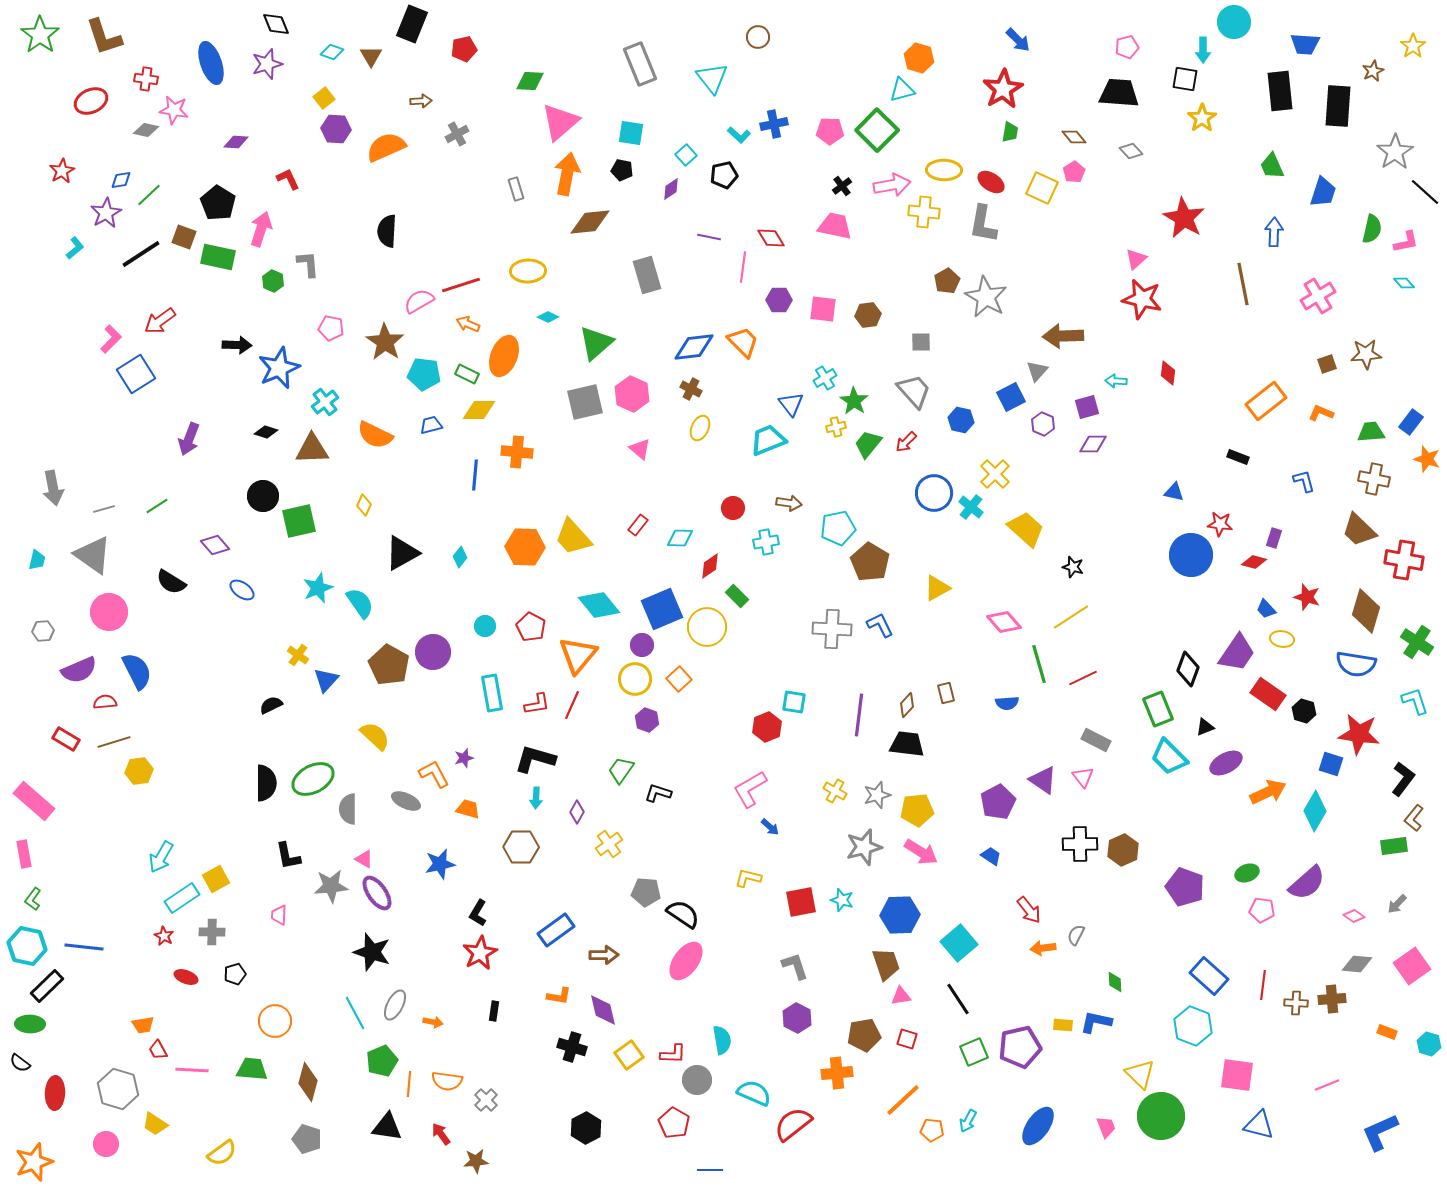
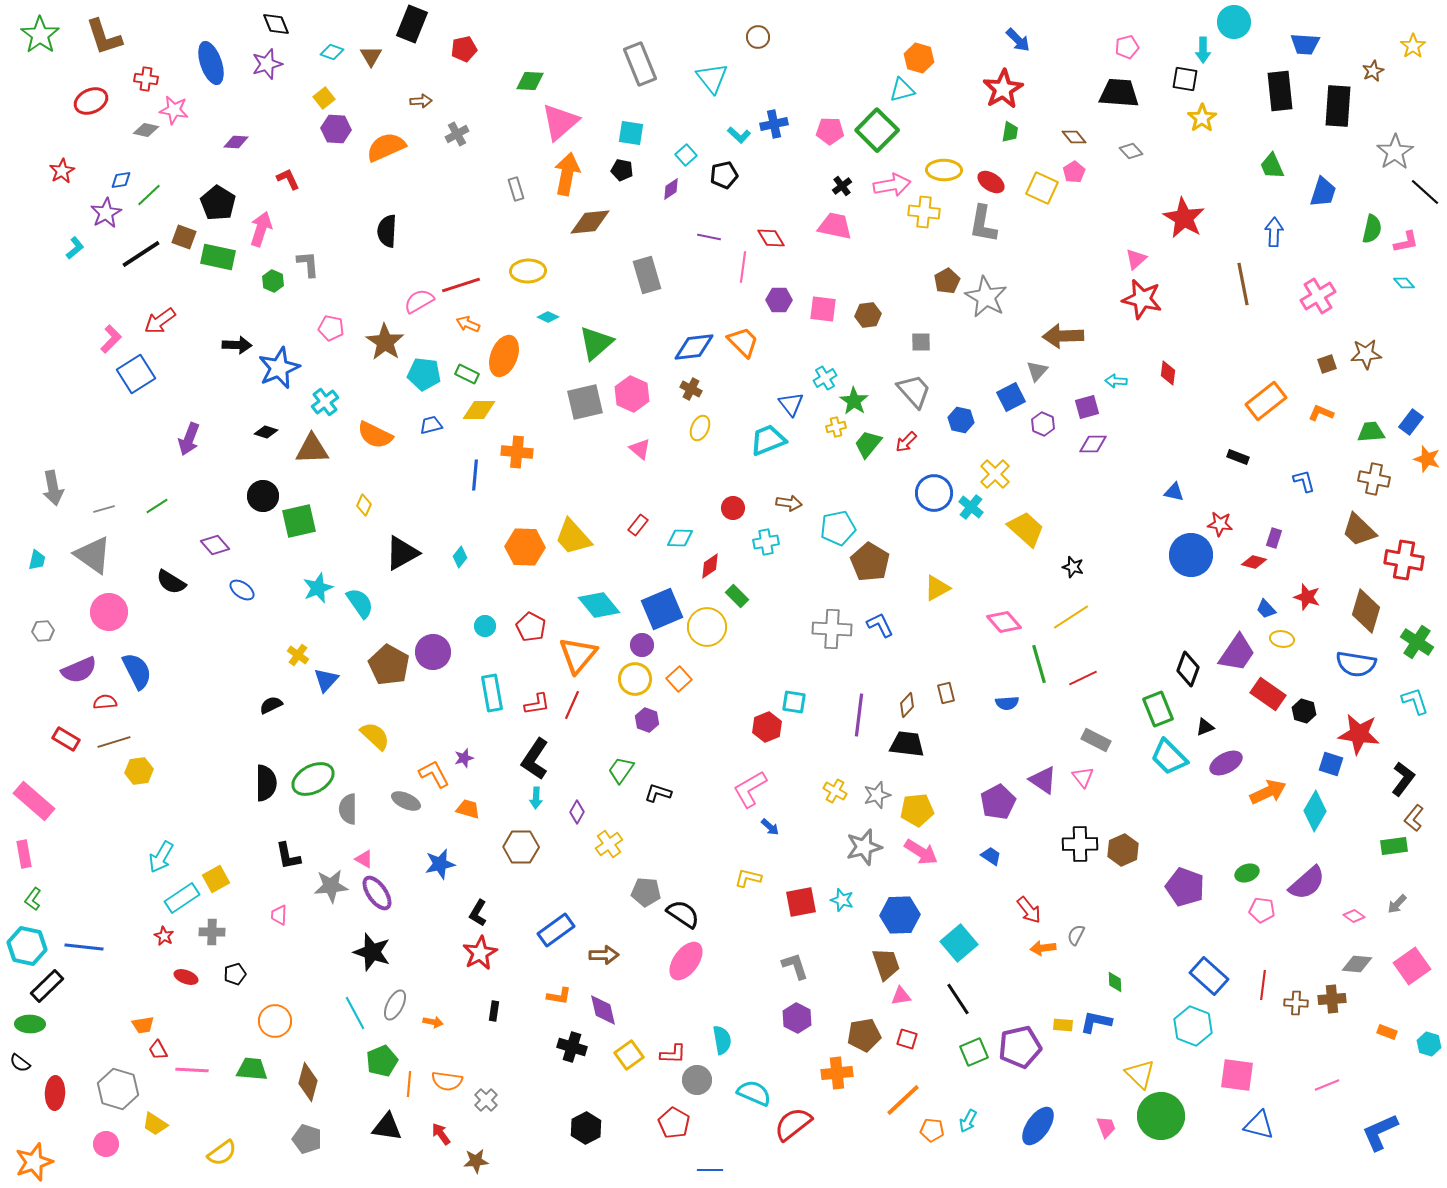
black L-shape at (535, 759): rotated 72 degrees counterclockwise
